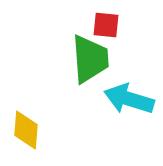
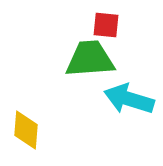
green trapezoid: rotated 90 degrees counterclockwise
